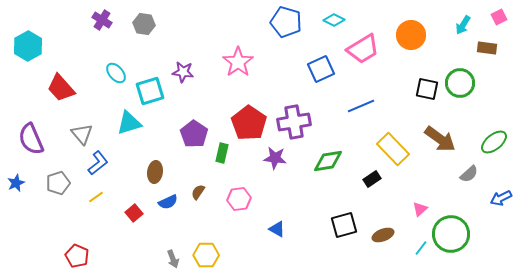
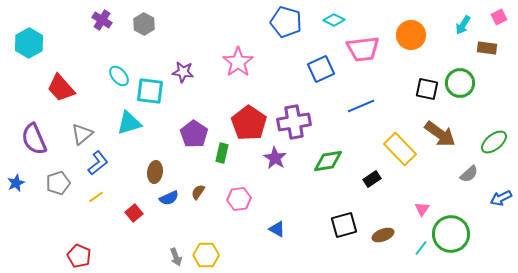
gray hexagon at (144, 24): rotated 20 degrees clockwise
cyan hexagon at (28, 46): moved 1 px right, 3 px up
pink trapezoid at (363, 49): rotated 24 degrees clockwise
cyan ellipse at (116, 73): moved 3 px right, 3 px down
cyan square at (150, 91): rotated 24 degrees clockwise
gray triangle at (82, 134): rotated 30 degrees clockwise
purple semicircle at (31, 139): moved 3 px right
brown arrow at (440, 139): moved 5 px up
yellow rectangle at (393, 149): moved 7 px right
purple star at (275, 158): rotated 25 degrees clockwise
blue semicircle at (168, 202): moved 1 px right, 4 px up
pink triangle at (420, 209): moved 2 px right; rotated 14 degrees counterclockwise
red pentagon at (77, 256): moved 2 px right
gray arrow at (173, 259): moved 3 px right, 2 px up
